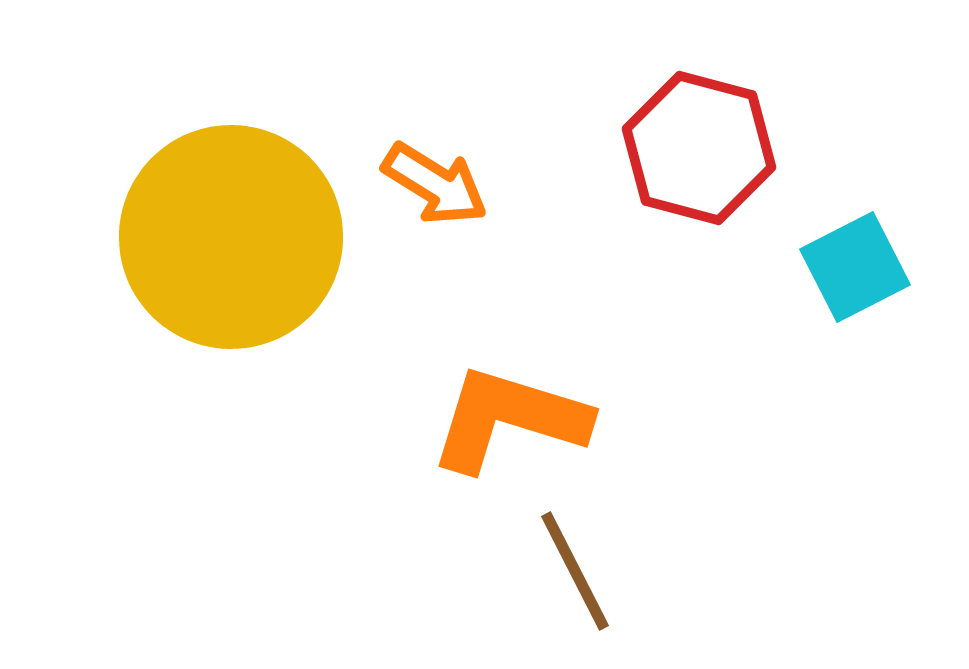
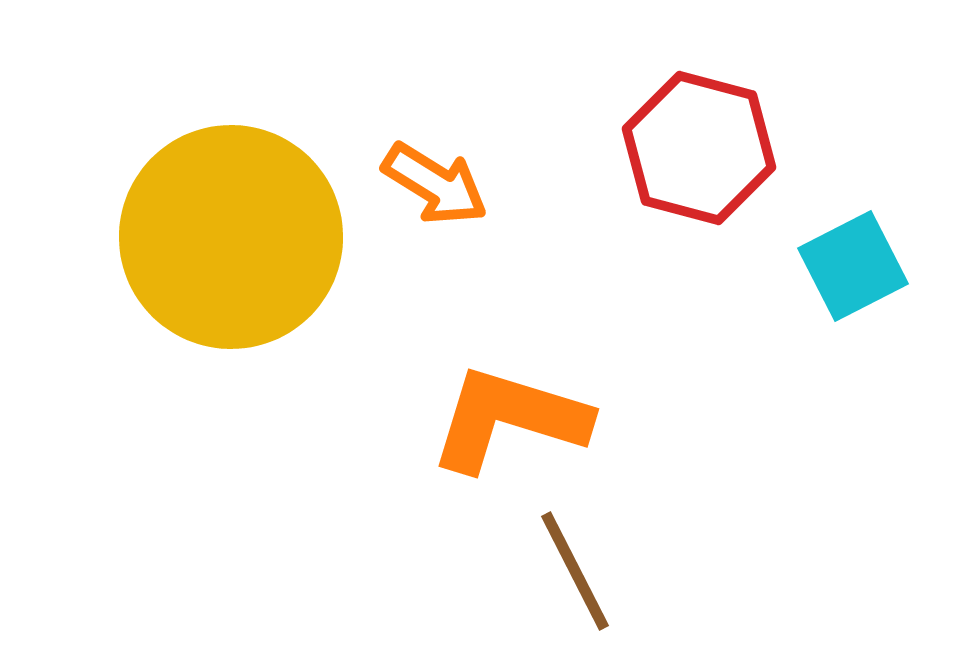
cyan square: moved 2 px left, 1 px up
